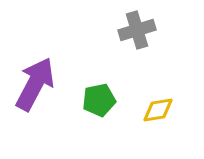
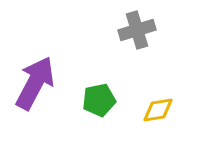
purple arrow: moved 1 px up
